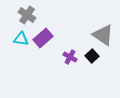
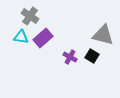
gray cross: moved 3 px right, 1 px down
gray triangle: rotated 20 degrees counterclockwise
cyan triangle: moved 2 px up
black square: rotated 16 degrees counterclockwise
